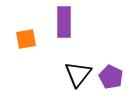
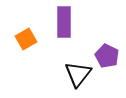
orange square: rotated 20 degrees counterclockwise
purple pentagon: moved 4 px left, 21 px up
